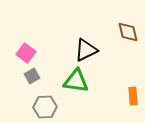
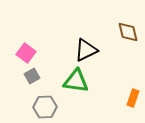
orange rectangle: moved 2 px down; rotated 24 degrees clockwise
